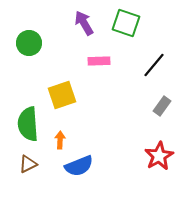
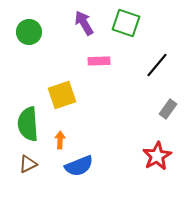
green circle: moved 11 px up
black line: moved 3 px right
gray rectangle: moved 6 px right, 3 px down
red star: moved 2 px left
